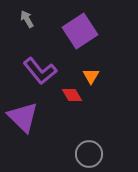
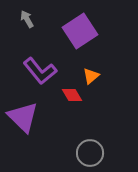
orange triangle: rotated 18 degrees clockwise
gray circle: moved 1 px right, 1 px up
